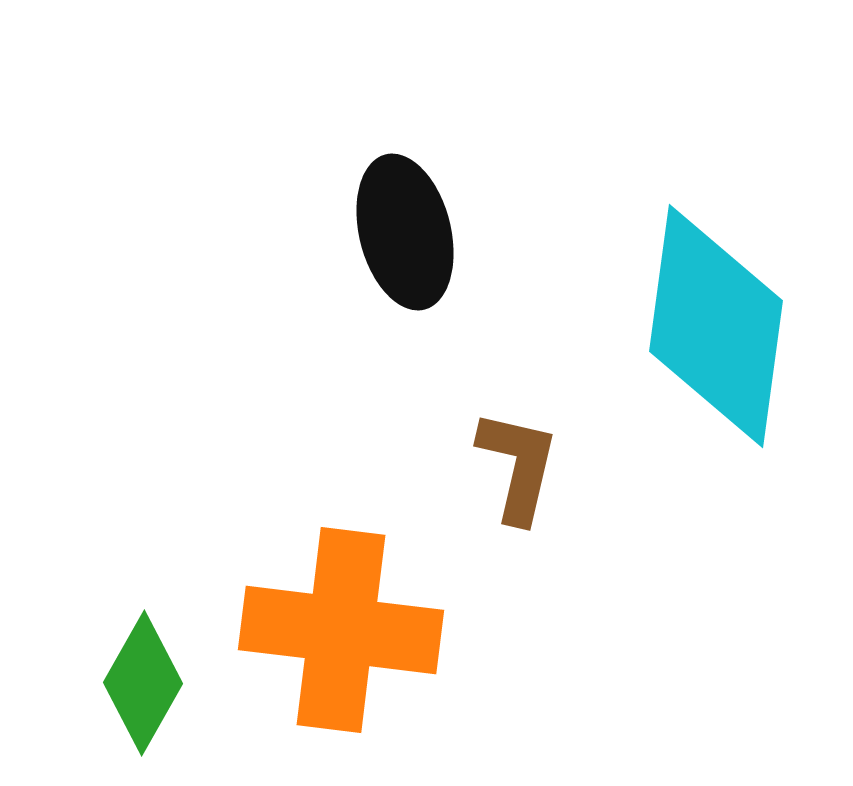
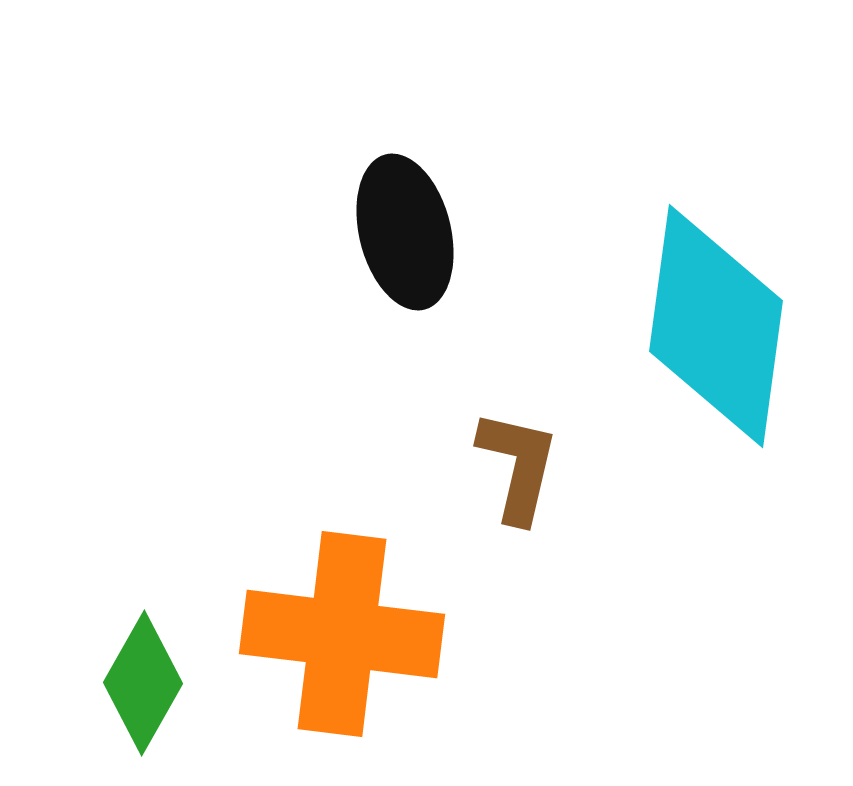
orange cross: moved 1 px right, 4 px down
